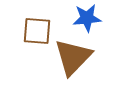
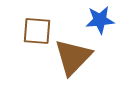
blue star: moved 13 px right, 2 px down
